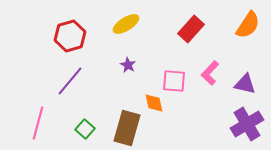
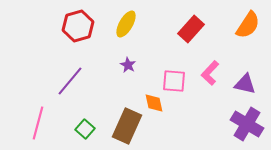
yellow ellipse: rotated 28 degrees counterclockwise
red hexagon: moved 8 px right, 10 px up
purple cross: rotated 28 degrees counterclockwise
brown rectangle: moved 2 px up; rotated 8 degrees clockwise
